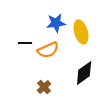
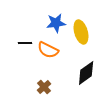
orange semicircle: rotated 50 degrees clockwise
black diamond: moved 2 px right
